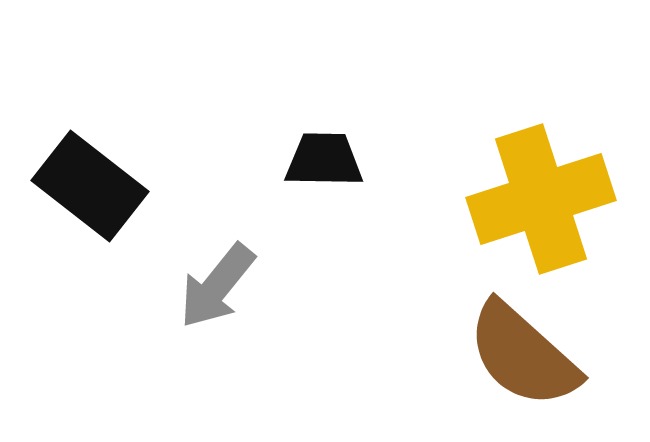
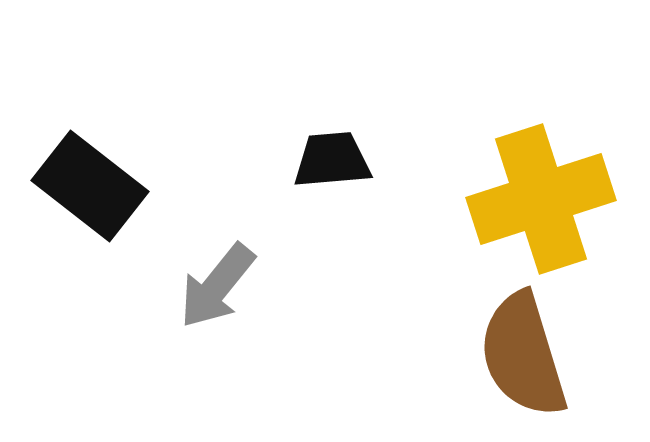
black trapezoid: moved 8 px right; rotated 6 degrees counterclockwise
brown semicircle: rotated 31 degrees clockwise
